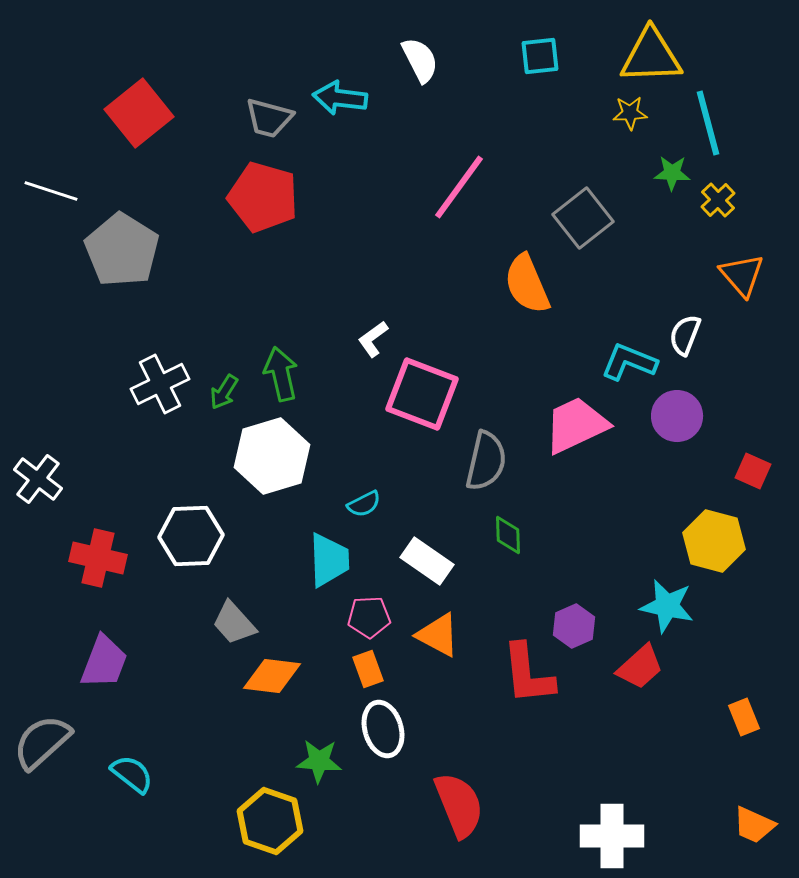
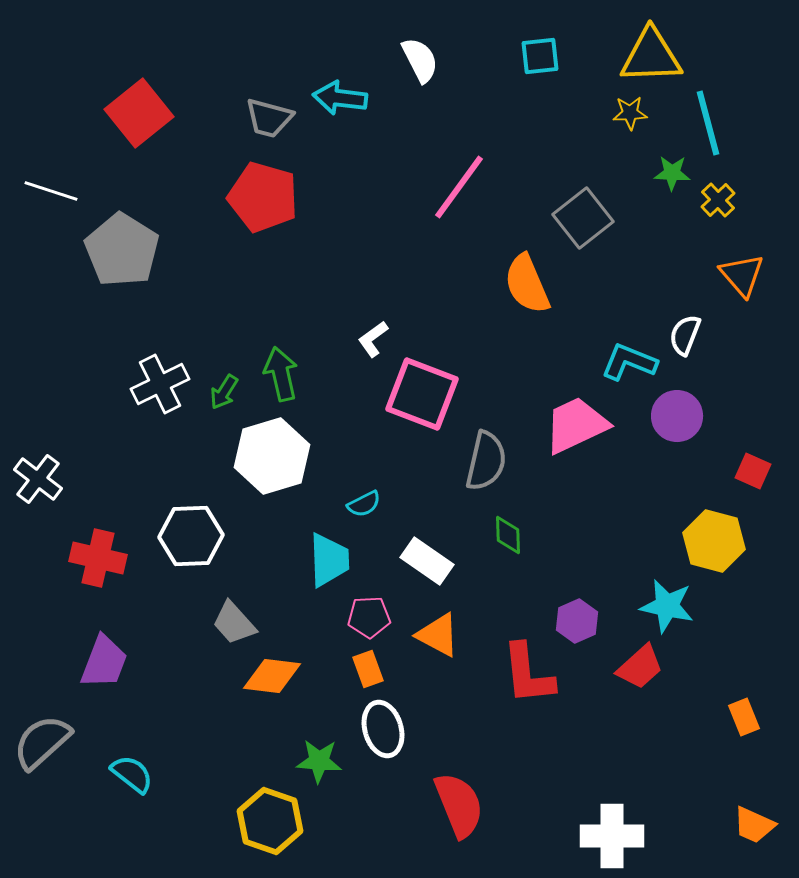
purple hexagon at (574, 626): moved 3 px right, 5 px up
